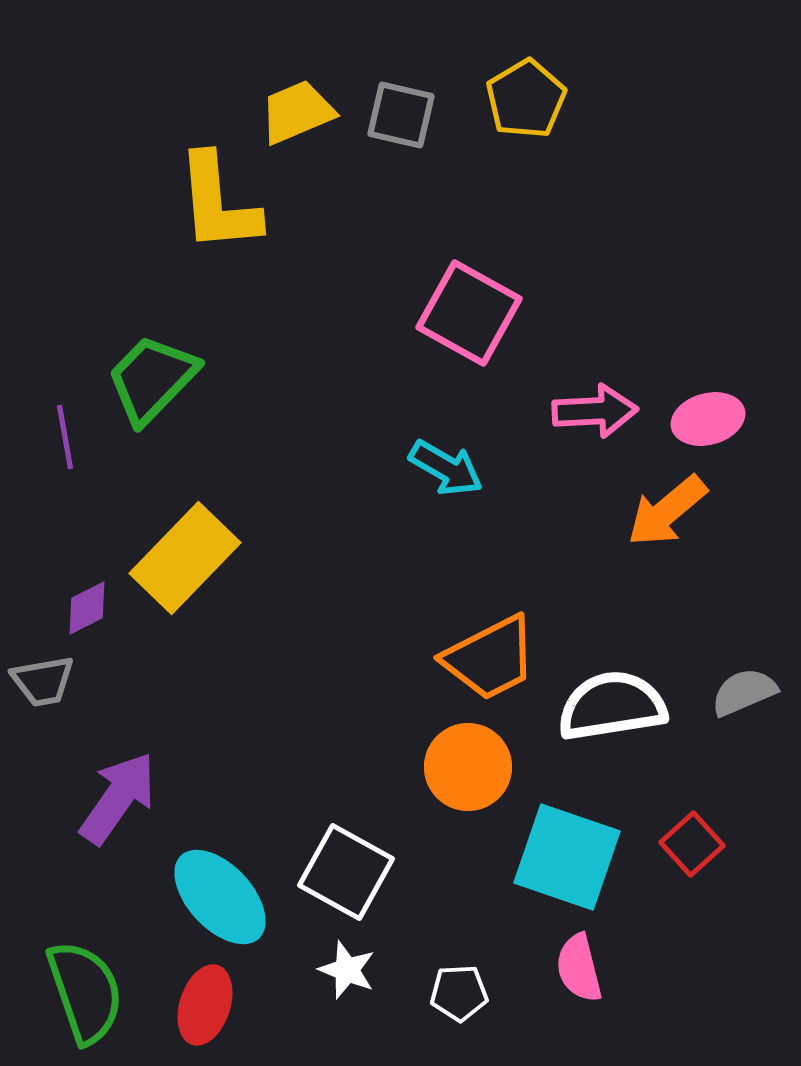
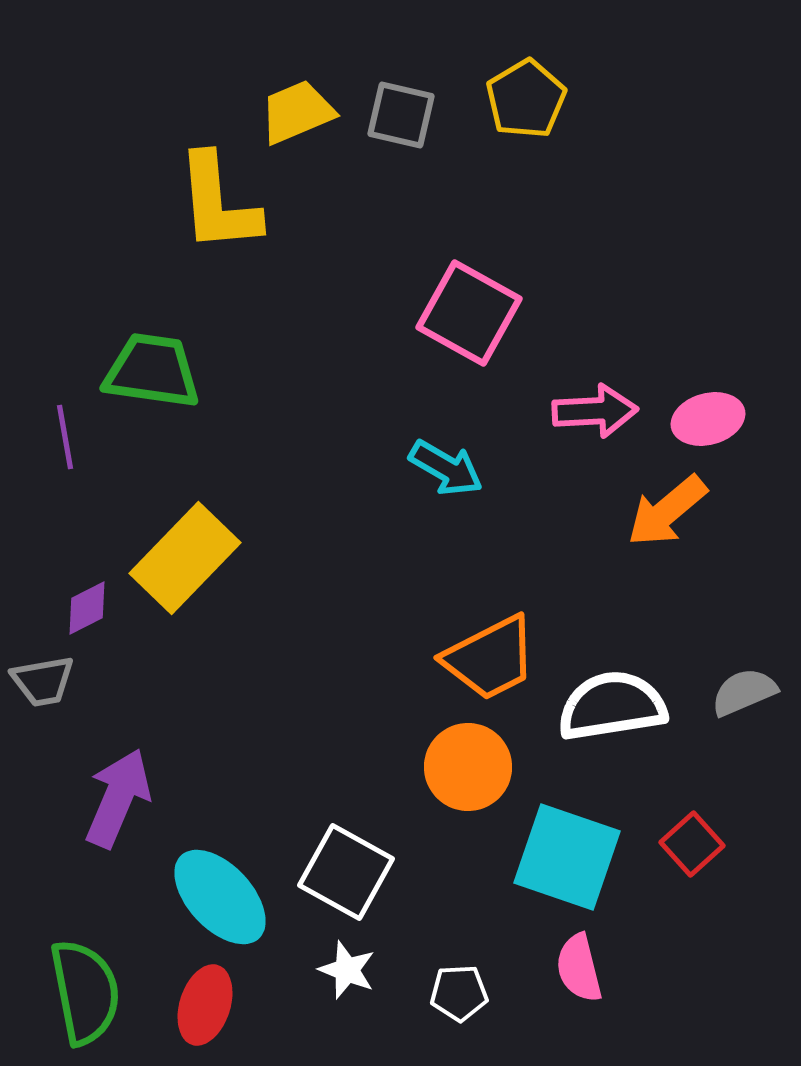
green trapezoid: moved 8 px up; rotated 54 degrees clockwise
purple arrow: rotated 12 degrees counterclockwise
green semicircle: rotated 8 degrees clockwise
